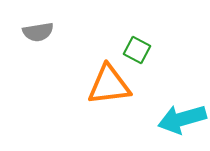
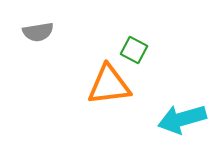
green square: moved 3 px left
